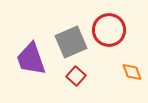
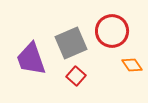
red circle: moved 3 px right, 1 px down
gray square: moved 1 px down
orange diamond: moved 7 px up; rotated 15 degrees counterclockwise
